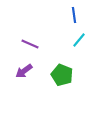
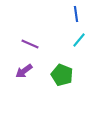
blue line: moved 2 px right, 1 px up
